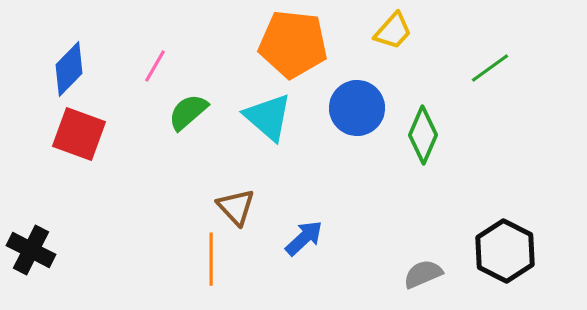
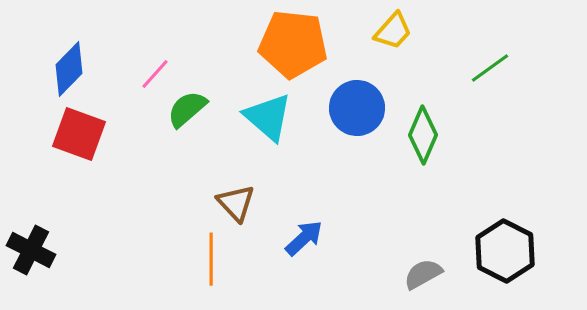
pink line: moved 8 px down; rotated 12 degrees clockwise
green semicircle: moved 1 px left, 3 px up
brown triangle: moved 4 px up
gray semicircle: rotated 6 degrees counterclockwise
